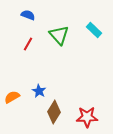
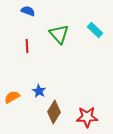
blue semicircle: moved 4 px up
cyan rectangle: moved 1 px right
green triangle: moved 1 px up
red line: moved 1 px left, 2 px down; rotated 32 degrees counterclockwise
